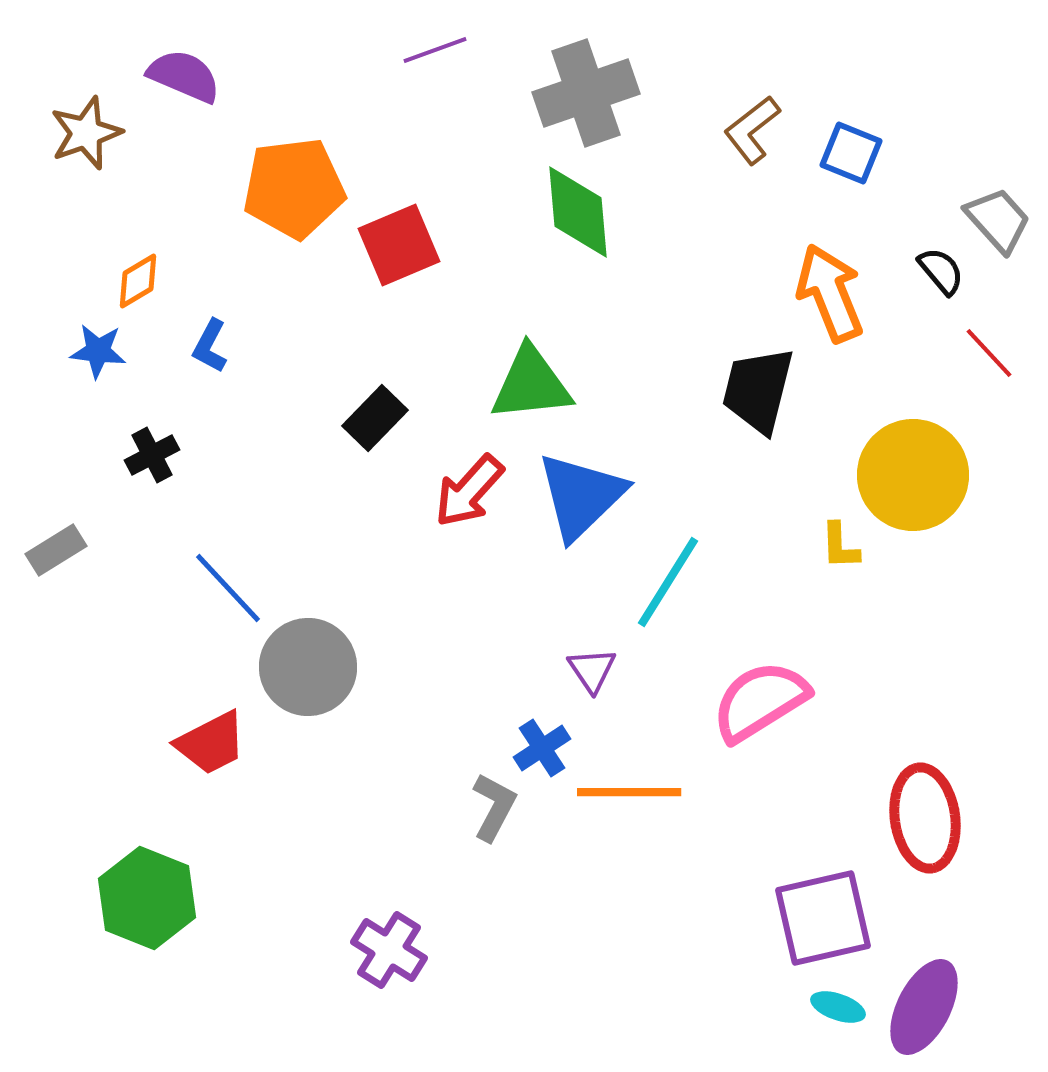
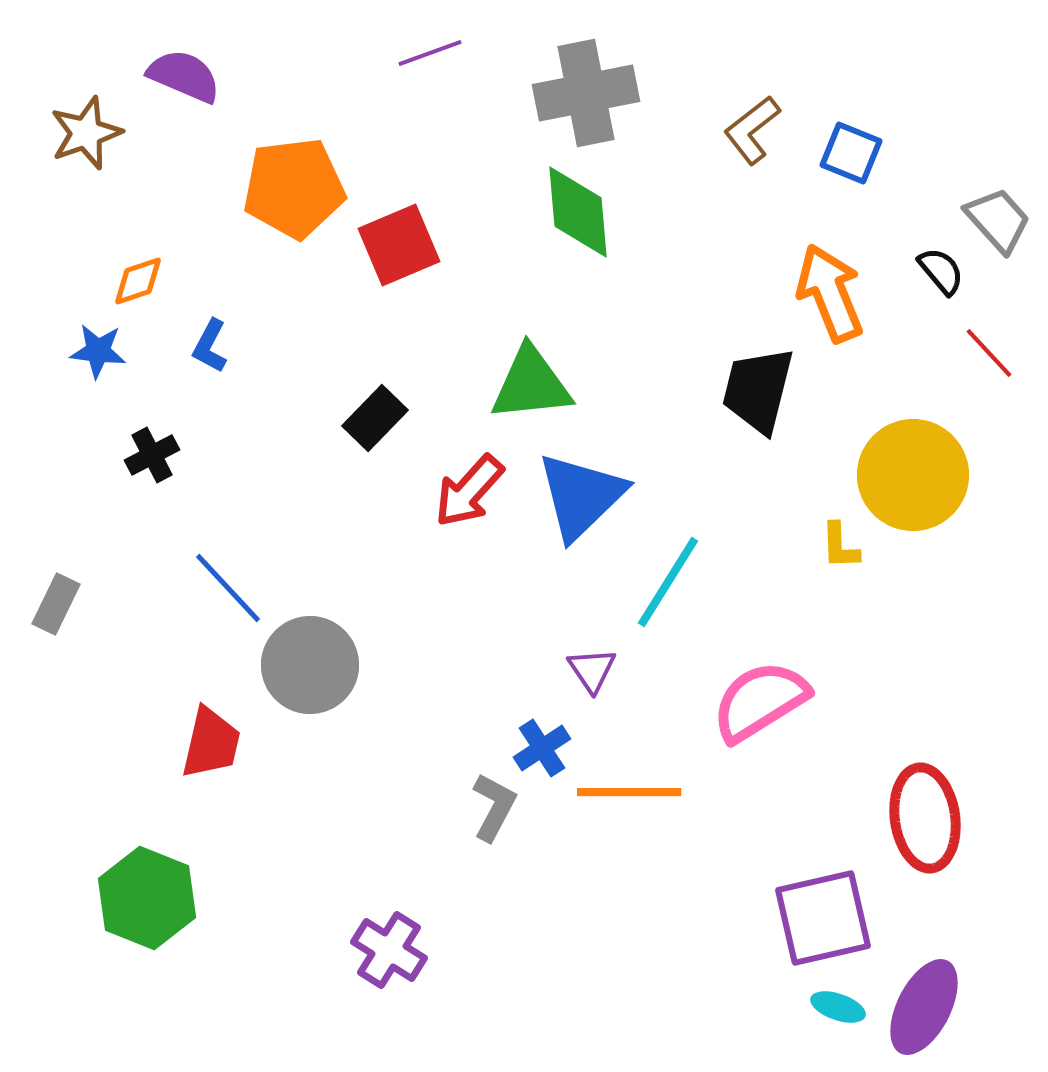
purple line: moved 5 px left, 3 px down
gray cross: rotated 8 degrees clockwise
orange diamond: rotated 12 degrees clockwise
gray rectangle: moved 54 px down; rotated 32 degrees counterclockwise
gray circle: moved 2 px right, 2 px up
red trapezoid: rotated 50 degrees counterclockwise
